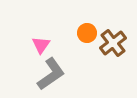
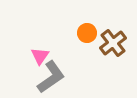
pink triangle: moved 1 px left, 11 px down
gray L-shape: moved 3 px down
